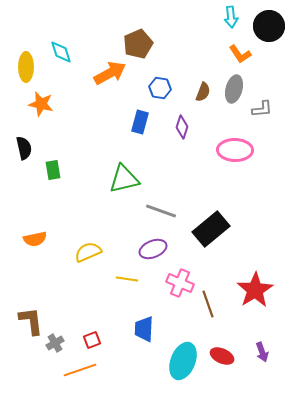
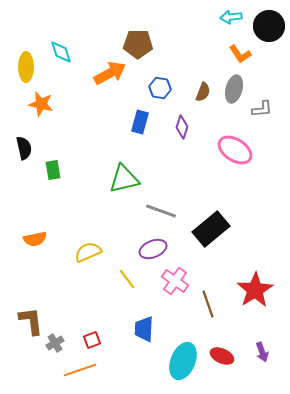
cyan arrow: rotated 90 degrees clockwise
brown pentagon: rotated 24 degrees clockwise
pink ellipse: rotated 32 degrees clockwise
yellow line: rotated 45 degrees clockwise
pink cross: moved 5 px left, 2 px up; rotated 12 degrees clockwise
